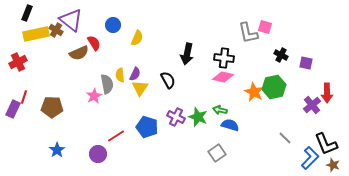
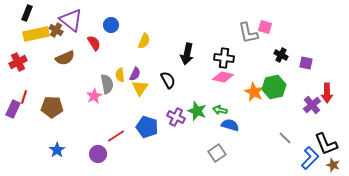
blue circle at (113, 25): moved 2 px left
yellow semicircle at (137, 38): moved 7 px right, 3 px down
brown semicircle at (79, 53): moved 14 px left, 5 px down
green star at (198, 117): moved 1 px left, 6 px up
